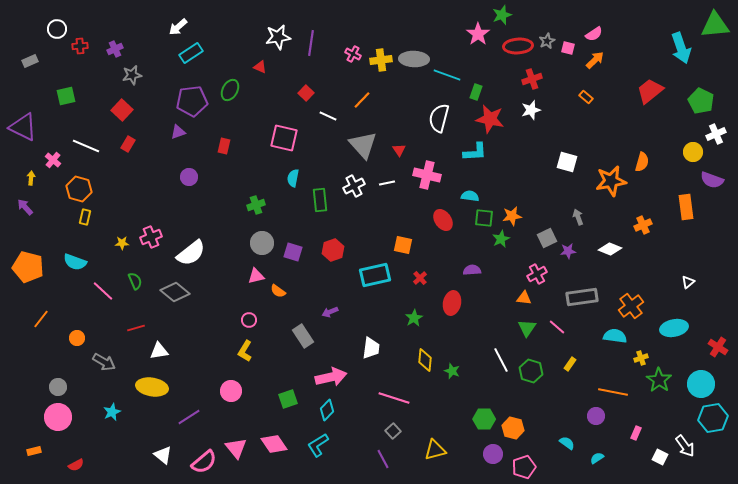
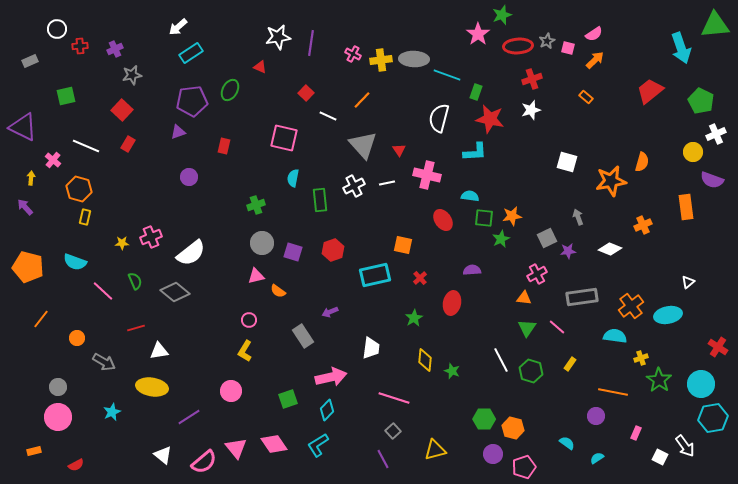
cyan ellipse at (674, 328): moved 6 px left, 13 px up
